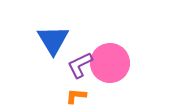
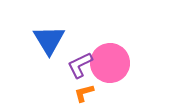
blue triangle: moved 4 px left
orange L-shape: moved 8 px right, 3 px up; rotated 20 degrees counterclockwise
